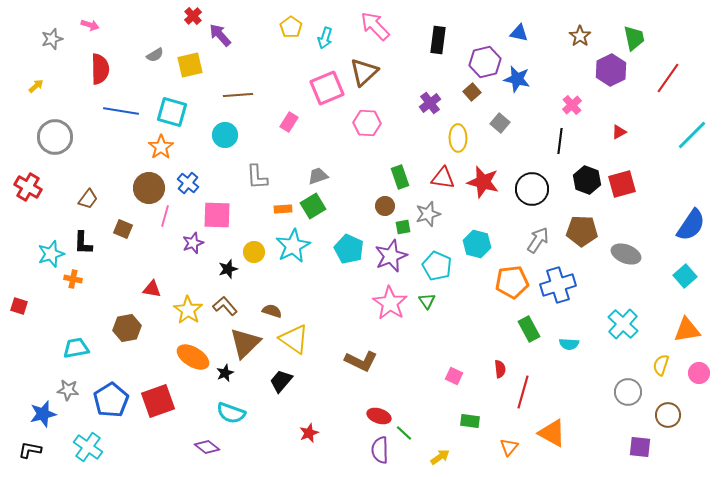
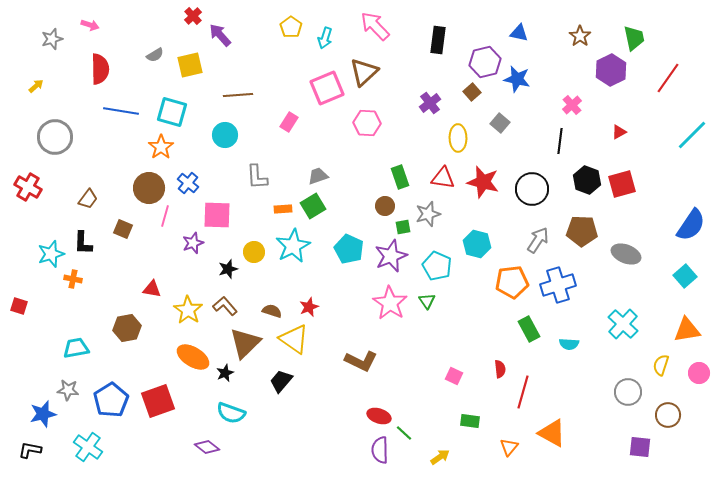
red star at (309, 433): moved 126 px up
